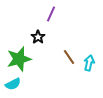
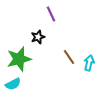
purple line: rotated 49 degrees counterclockwise
black star: rotated 16 degrees clockwise
